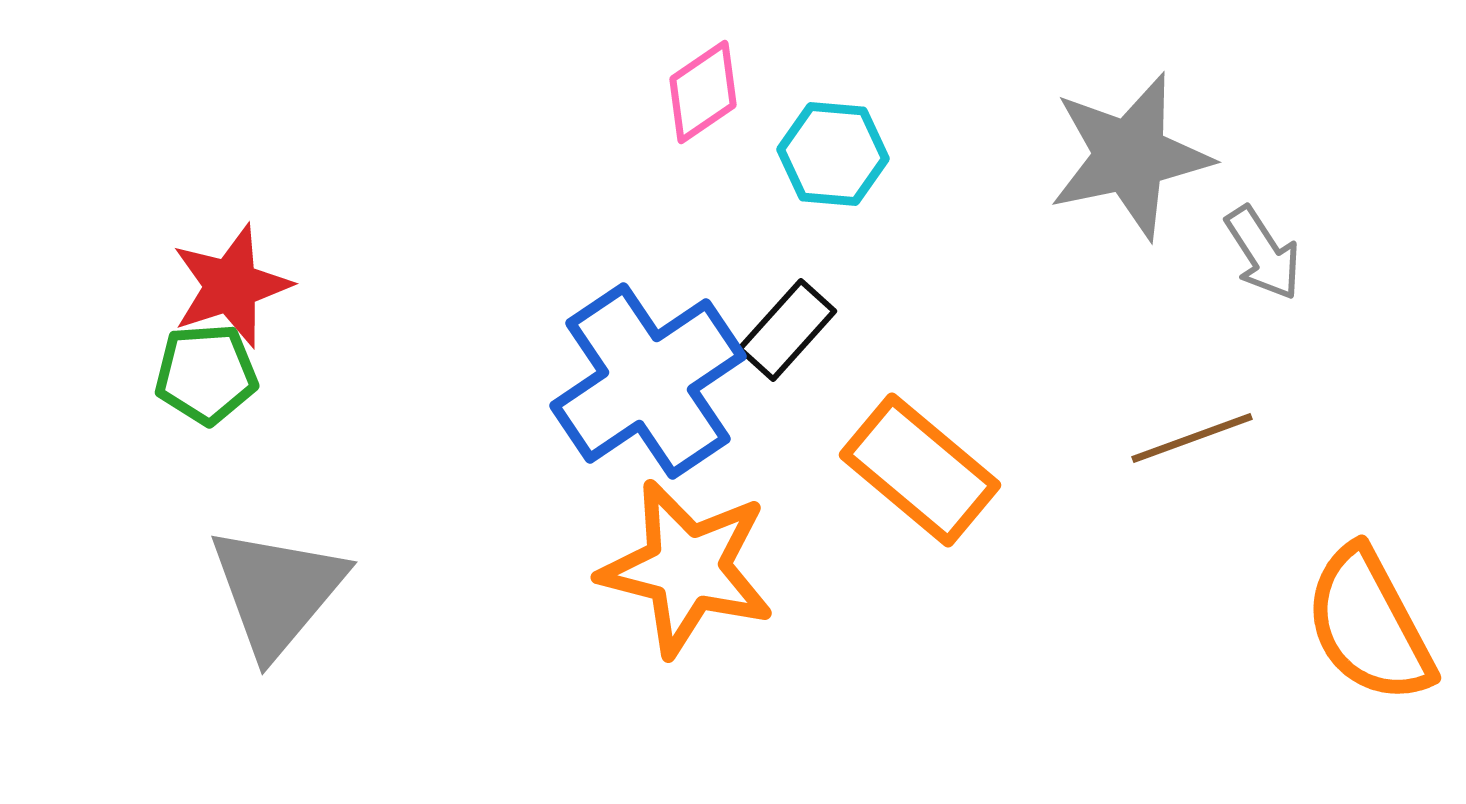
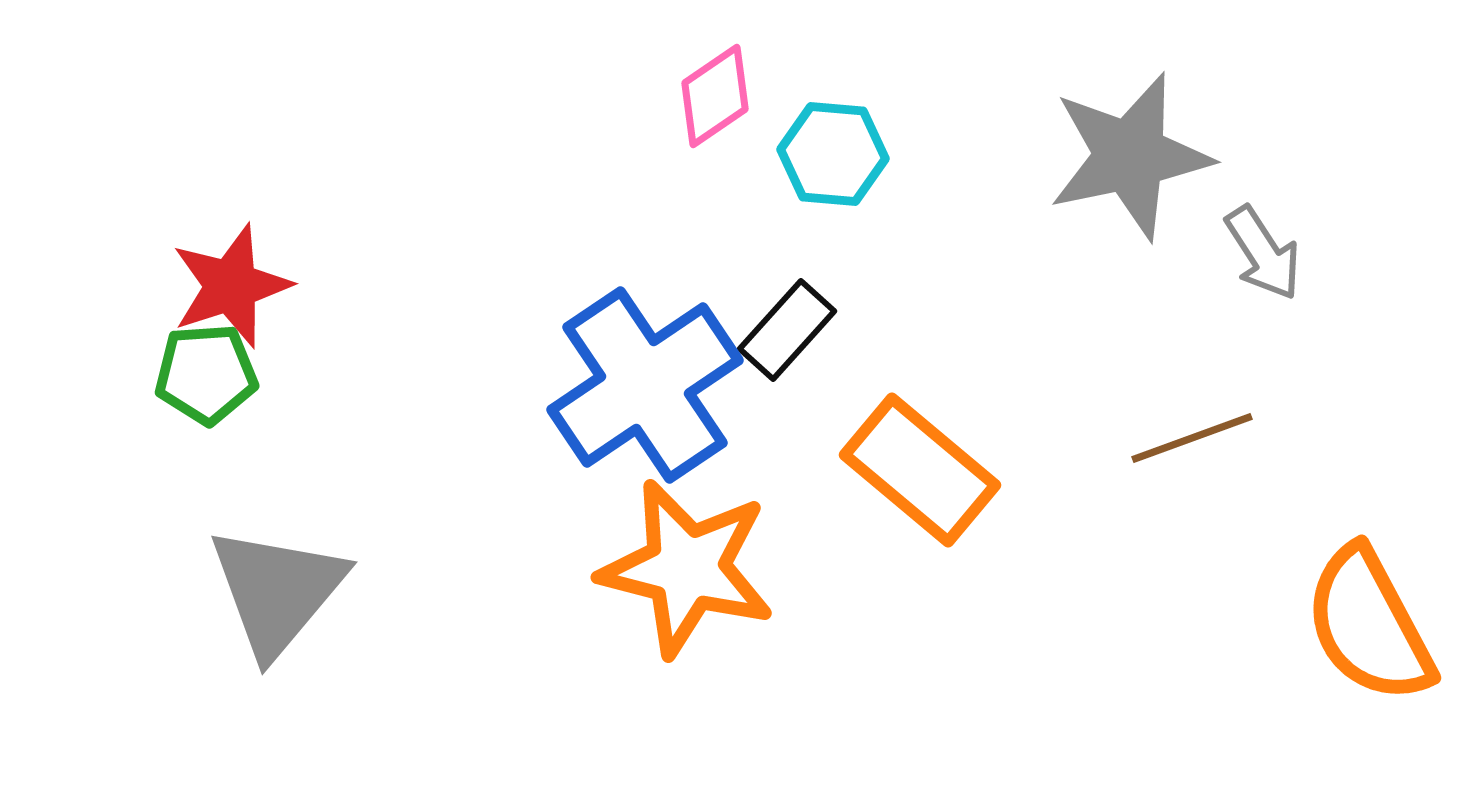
pink diamond: moved 12 px right, 4 px down
blue cross: moved 3 px left, 4 px down
